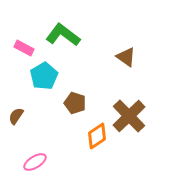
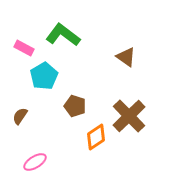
brown pentagon: moved 3 px down
brown semicircle: moved 4 px right
orange diamond: moved 1 px left, 1 px down
